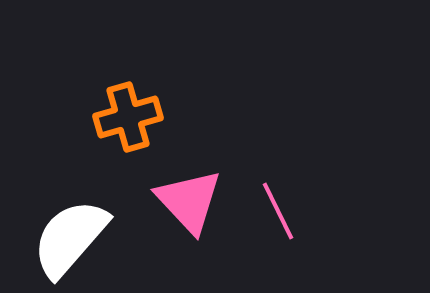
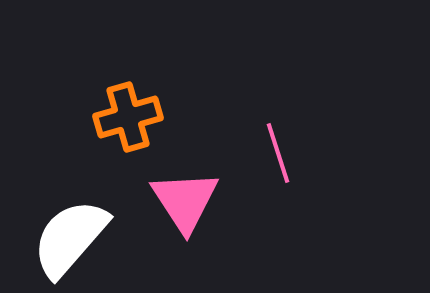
pink triangle: moved 4 px left; rotated 10 degrees clockwise
pink line: moved 58 px up; rotated 8 degrees clockwise
